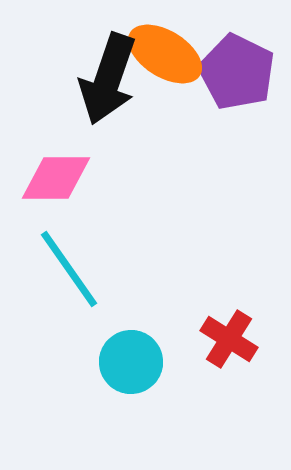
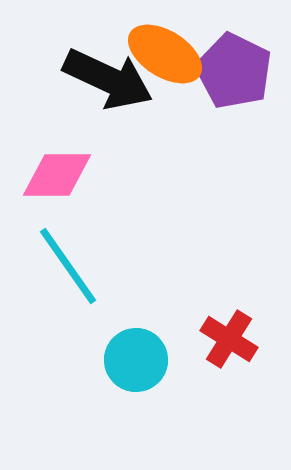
purple pentagon: moved 3 px left, 1 px up
black arrow: rotated 84 degrees counterclockwise
pink diamond: moved 1 px right, 3 px up
cyan line: moved 1 px left, 3 px up
cyan circle: moved 5 px right, 2 px up
